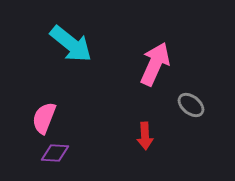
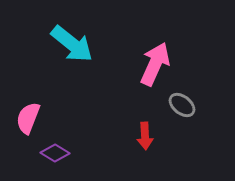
cyan arrow: moved 1 px right
gray ellipse: moved 9 px left
pink semicircle: moved 16 px left
purple diamond: rotated 28 degrees clockwise
